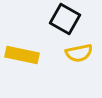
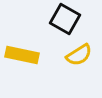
yellow semicircle: moved 2 px down; rotated 20 degrees counterclockwise
